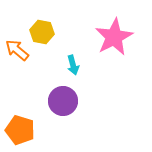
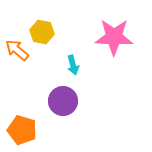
pink star: rotated 30 degrees clockwise
orange pentagon: moved 2 px right
